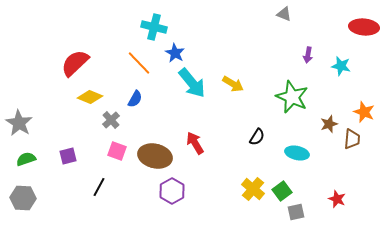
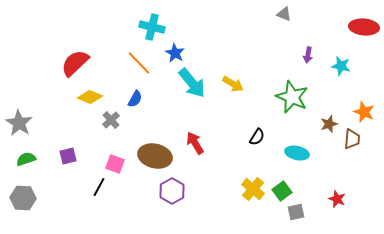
cyan cross: moved 2 px left
pink square: moved 2 px left, 13 px down
